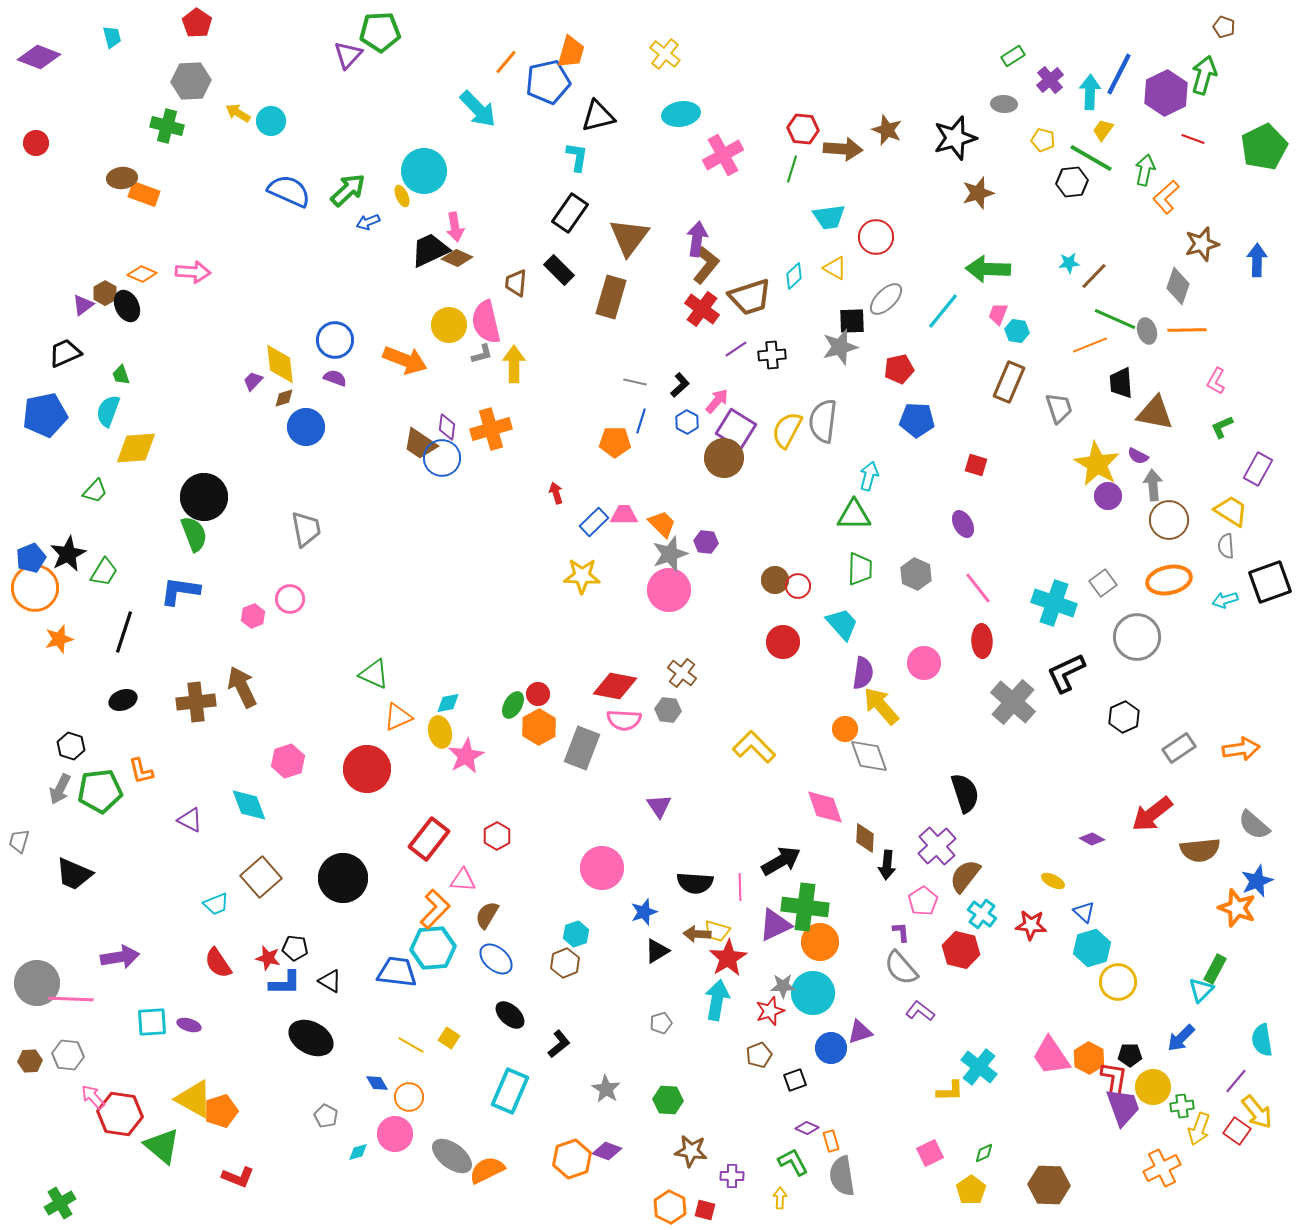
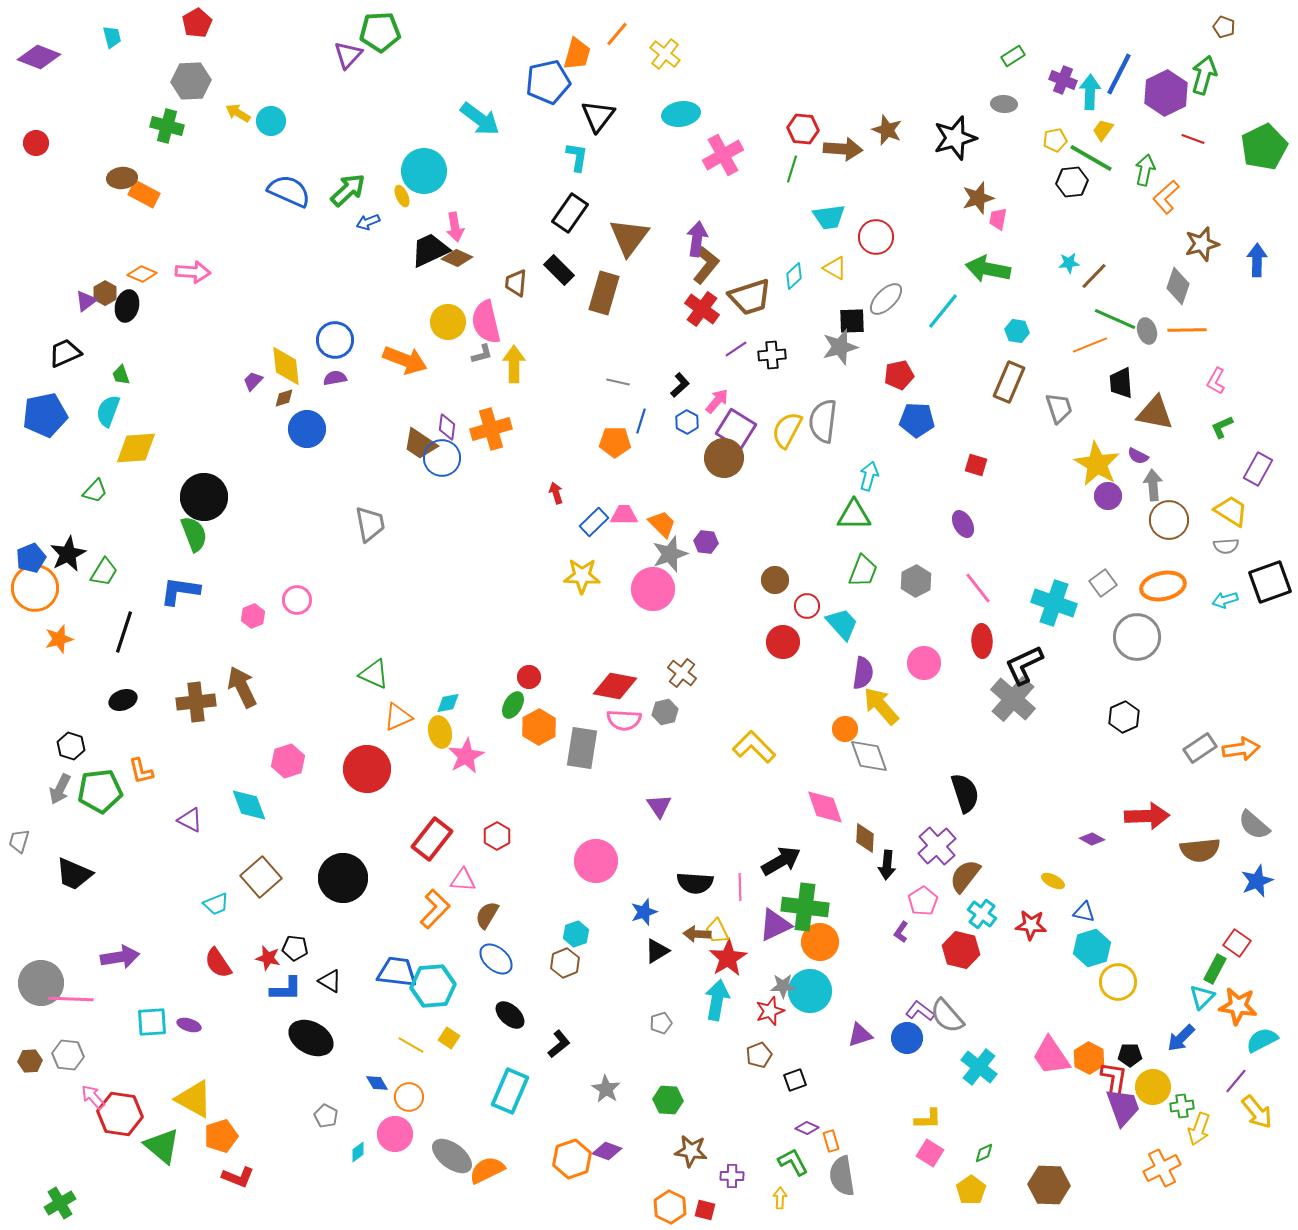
red pentagon at (197, 23): rotated 8 degrees clockwise
orange trapezoid at (571, 52): moved 6 px right, 2 px down
orange line at (506, 62): moved 111 px right, 28 px up
purple cross at (1050, 80): moved 13 px right; rotated 28 degrees counterclockwise
cyan arrow at (478, 109): moved 2 px right, 10 px down; rotated 9 degrees counterclockwise
black triangle at (598, 116): rotated 39 degrees counterclockwise
yellow pentagon at (1043, 140): moved 12 px right; rotated 25 degrees counterclockwise
brown star at (978, 193): moved 5 px down
orange rectangle at (144, 194): rotated 8 degrees clockwise
green arrow at (988, 269): rotated 9 degrees clockwise
brown rectangle at (611, 297): moved 7 px left, 4 px up
purple triangle at (83, 305): moved 3 px right, 4 px up
black ellipse at (127, 306): rotated 40 degrees clockwise
pink trapezoid at (998, 314): moved 95 px up; rotated 10 degrees counterclockwise
yellow circle at (449, 325): moved 1 px left, 3 px up
yellow diamond at (280, 364): moved 6 px right, 2 px down
red pentagon at (899, 369): moved 6 px down
purple semicircle at (335, 378): rotated 30 degrees counterclockwise
gray line at (635, 382): moved 17 px left
blue circle at (306, 427): moved 1 px right, 2 px down
gray trapezoid at (306, 529): moved 64 px right, 5 px up
gray semicircle at (1226, 546): rotated 90 degrees counterclockwise
green trapezoid at (860, 569): moved 3 px right, 2 px down; rotated 20 degrees clockwise
gray hexagon at (916, 574): moved 7 px down; rotated 8 degrees clockwise
orange ellipse at (1169, 580): moved 6 px left, 6 px down
red circle at (798, 586): moved 9 px right, 20 px down
pink circle at (669, 590): moved 16 px left, 1 px up
pink circle at (290, 599): moved 7 px right, 1 px down
black L-shape at (1066, 673): moved 42 px left, 8 px up
red circle at (538, 694): moved 9 px left, 17 px up
gray cross at (1013, 702): moved 3 px up
gray hexagon at (668, 710): moved 3 px left, 2 px down; rotated 20 degrees counterclockwise
gray rectangle at (582, 748): rotated 12 degrees counterclockwise
gray rectangle at (1179, 748): moved 21 px right
red arrow at (1152, 814): moved 5 px left, 2 px down; rotated 144 degrees counterclockwise
red rectangle at (429, 839): moved 3 px right
pink circle at (602, 868): moved 6 px left, 7 px up
orange star at (1237, 908): moved 1 px right, 98 px down; rotated 12 degrees counterclockwise
blue triangle at (1084, 912): rotated 30 degrees counterclockwise
yellow trapezoid at (717, 931): rotated 48 degrees clockwise
purple L-shape at (901, 932): rotated 140 degrees counterclockwise
cyan hexagon at (433, 948): moved 38 px down
gray semicircle at (901, 968): moved 46 px right, 48 px down
gray circle at (37, 983): moved 4 px right
blue L-shape at (285, 983): moved 1 px right, 6 px down
cyan triangle at (1201, 990): moved 1 px right, 7 px down
cyan circle at (813, 993): moved 3 px left, 2 px up
purple triangle at (860, 1032): moved 3 px down
cyan semicircle at (1262, 1040): rotated 72 degrees clockwise
blue circle at (831, 1048): moved 76 px right, 10 px up
yellow L-shape at (950, 1091): moved 22 px left, 28 px down
orange pentagon at (221, 1111): moved 25 px down
red square at (1237, 1131): moved 188 px up
cyan diamond at (358, 1152): rotated 20 degrees counterclockwise
pink square at (930, 1153): rotated 32 degrees counterclockwise
